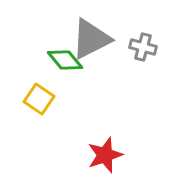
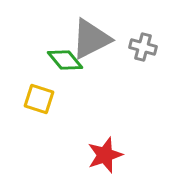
yellow square: rotated 16 degrees counterclockwise
